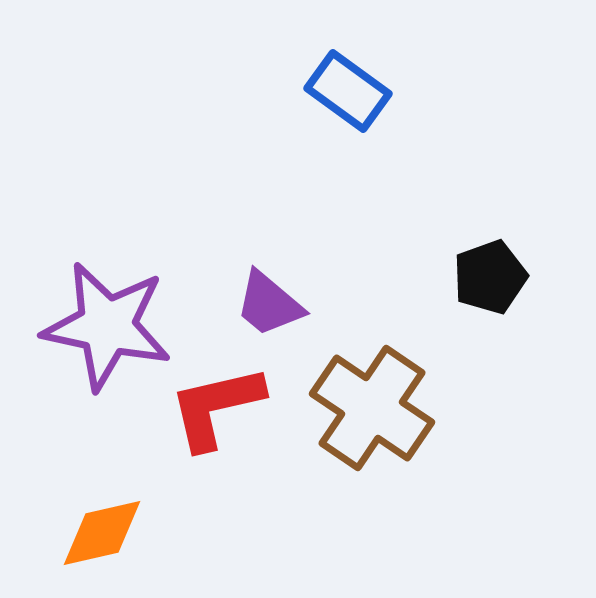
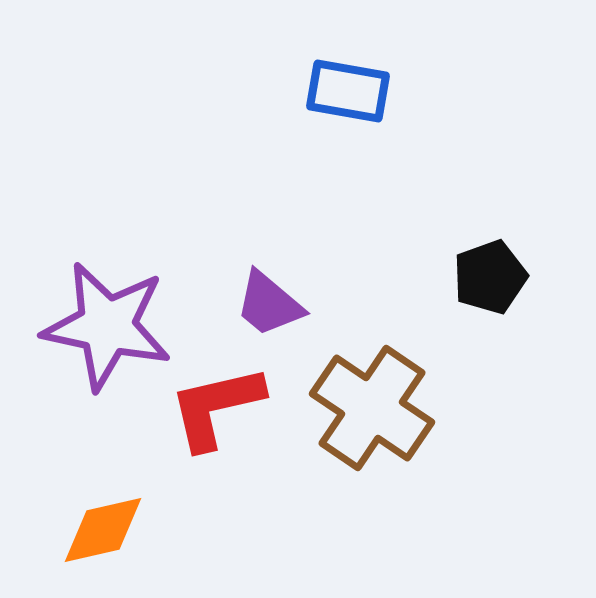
blue rectangle: rotated 26 degrees counterclockwise
orange diamond: moved 1 px right, 3 px up
